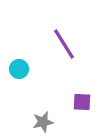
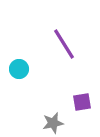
purple square: rotated 12 degrees counterclockwise
gray star: moved 10 px right, 1 px down
